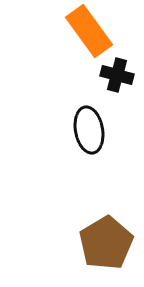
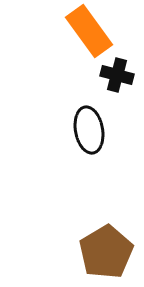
brown pentagon: moved 9 px down
